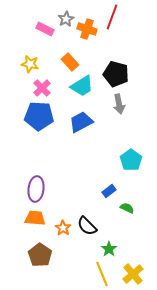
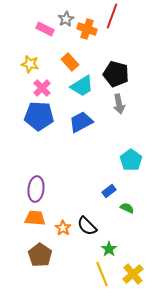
red line: moved 1 px up
